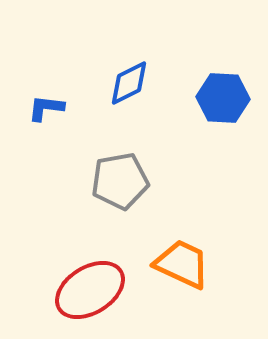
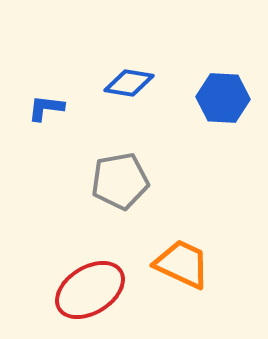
blue diamond: rotated 36 degrees clockwise
